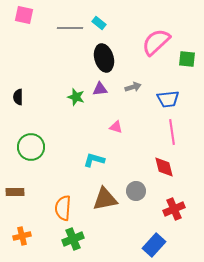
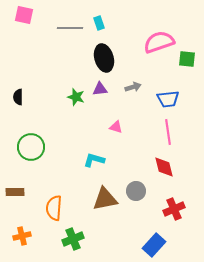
cyan rectangle: rotated 32 degrees clockwise
pink semicircle: moved 3 px right; rotated 24 degrees clockwise
pink line: moved 4 px left
orange semicircle: moved 9 px left
